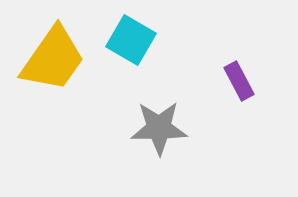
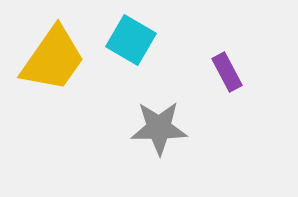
purple rectangle: moved 12 px left, 9 px up
